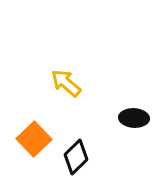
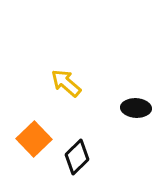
black ellipse: moved 2 px right, 10 px up
black diamond: moved 1 px right
